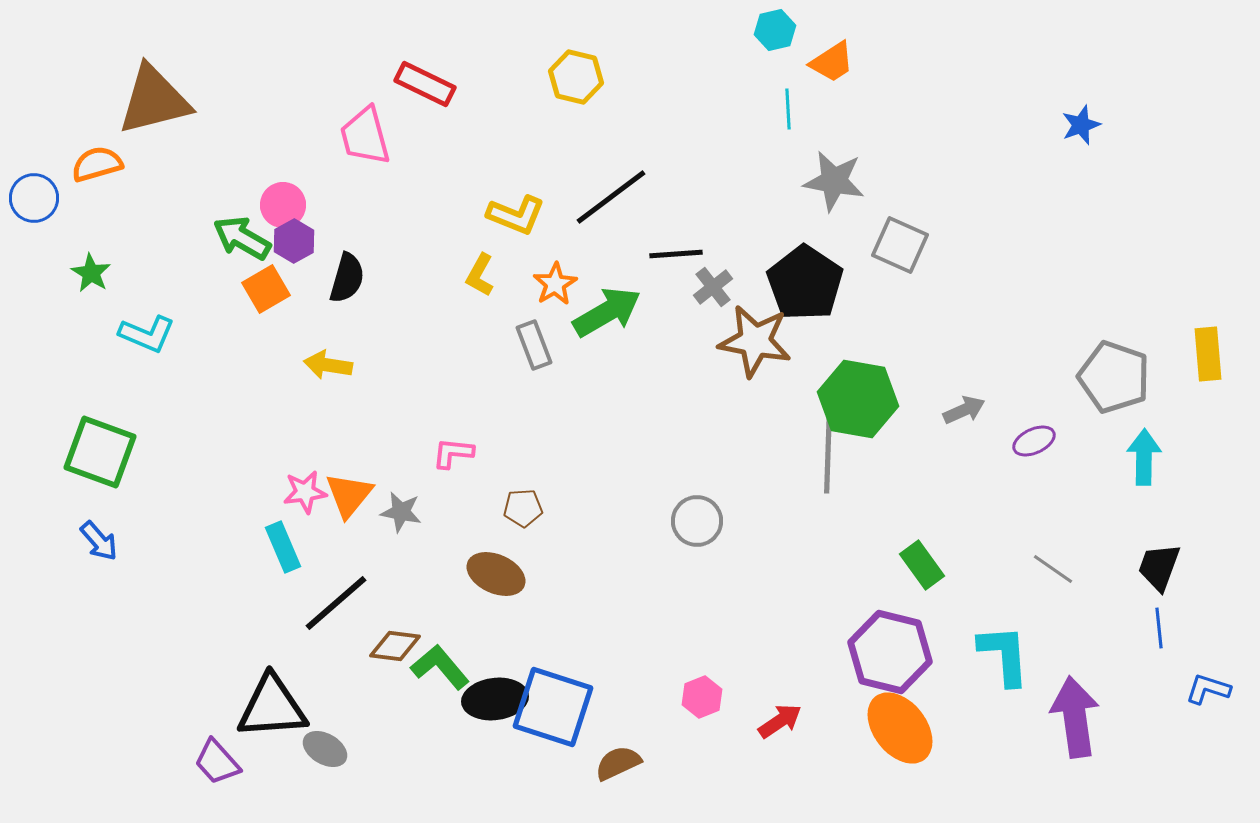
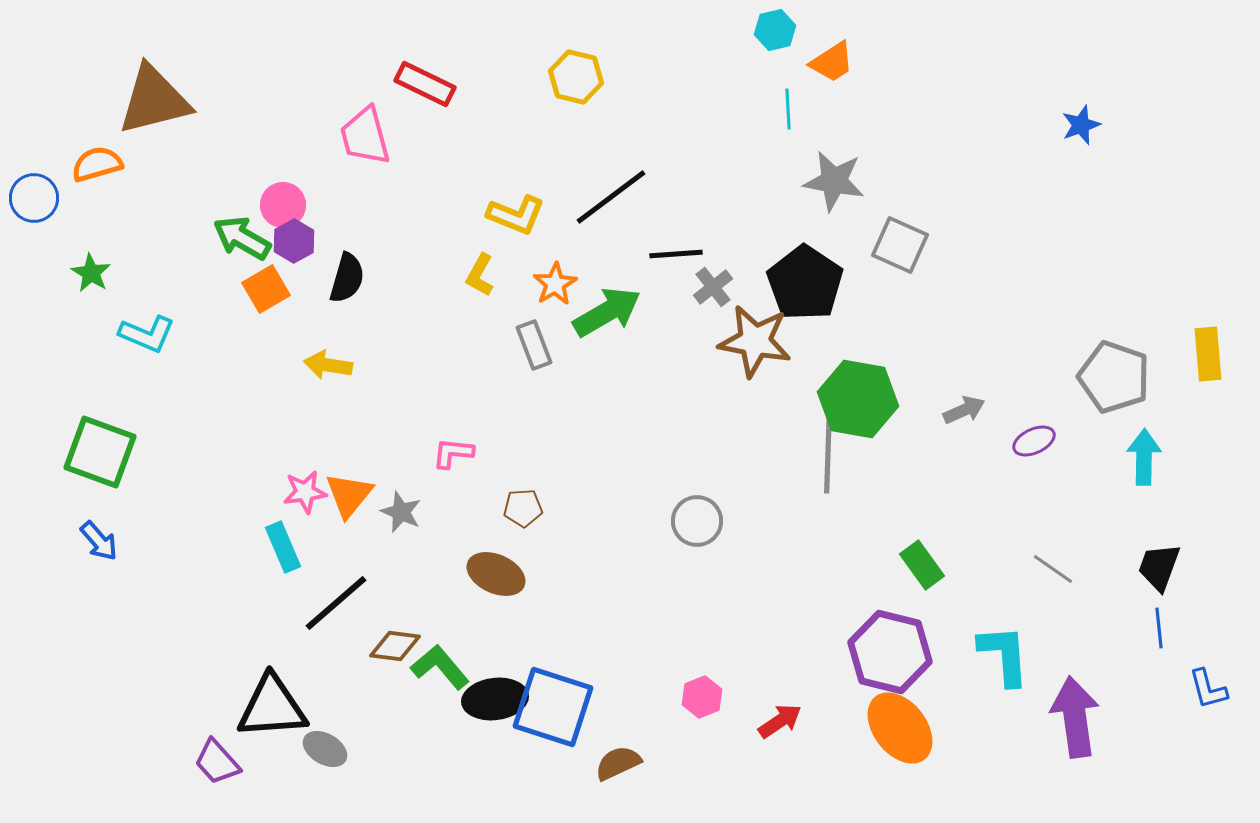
gray star at (401, 512): rotated 12 degrees clockwise
blue L-shape at (1208, 689): rotated 123 degrees counterclockwise
